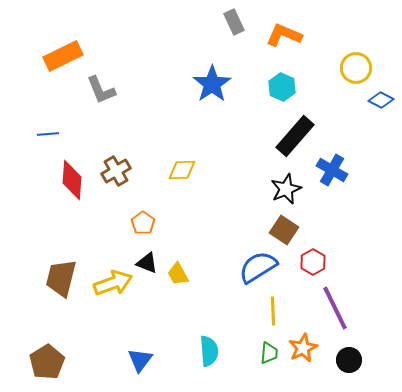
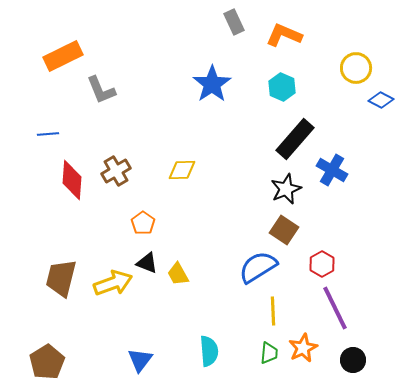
black rectangle: moved 3 px down
red hexagon: moved 9 px right, 2 px down
black circle: moved 4 px right
